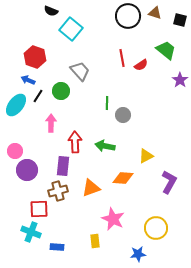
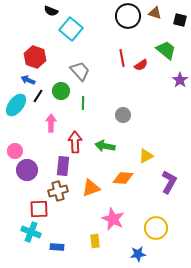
green line: moved 24 px left
